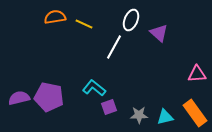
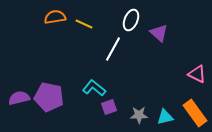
white line: moved 1 px left, 2 px down
pink triangle: rotated 30 degrees clockwise
